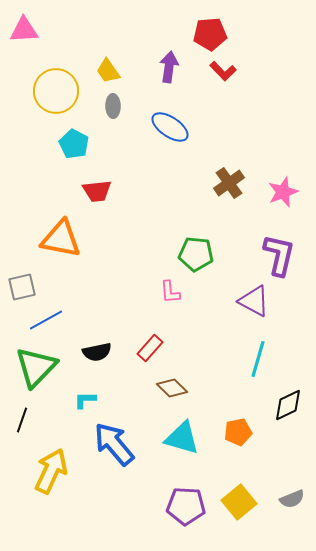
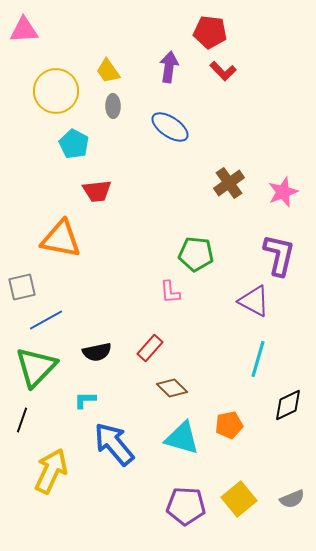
red pentagon: moved 2 px up; rotated 12 degrees clockwise
orange pentagon: moved 9 px left, 7 px up
yellow square: moved 3 px up
